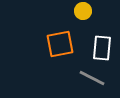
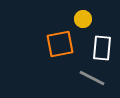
yellow circle: moved 8 px down
